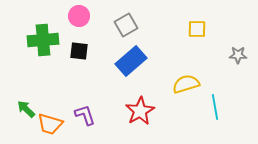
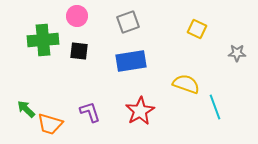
pink circle: moved 2 px left
gray square: moved 2 px right, 3 px up; rotated 10 degrees clockwise
yellow square: rotated 24 degrees clockwise
gray star: moved 1 px left, 2 px up
blue rectangle: rotated 32 degrees clockwise
yellow semicircle: rotated 36 degrees clockwise
cyan line: rotated 10 degrees counterclockwise
purple L-shape: moved 5 px right, 3 px up
